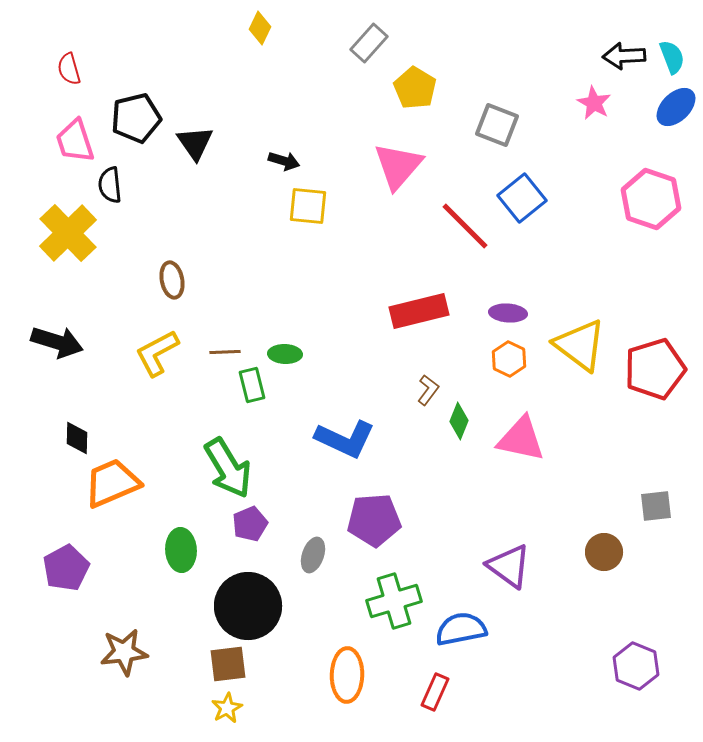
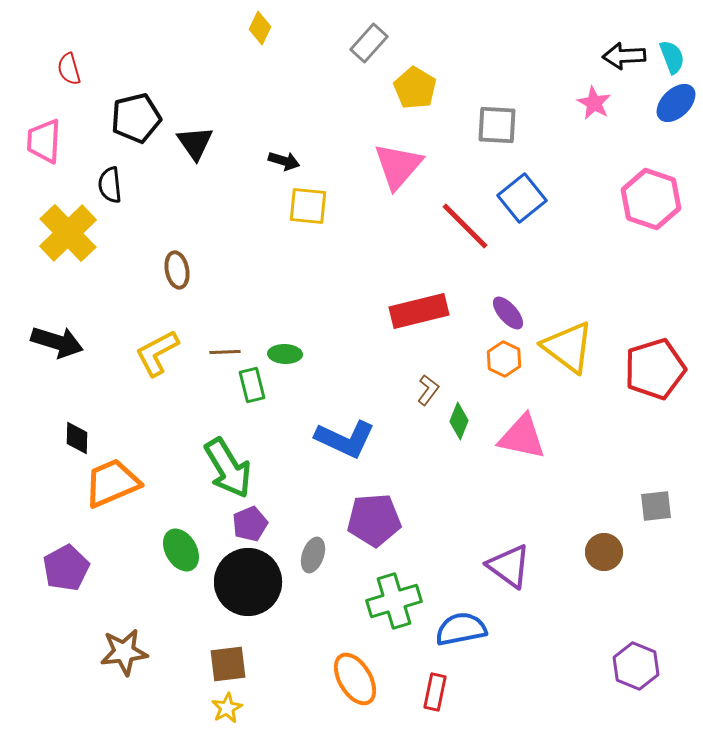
blue ellipse at (676, 107): moved 4 px up
gray square at (497, 125): rotated 18 degrees counterclockwise
pink trapezoid at (75, 141): moved 31 px left; rotated 21 degrees clockwise
brown ellipse at (172, 280): moved 5 px right, 10 px up
purple ellipse at (508, 313): rotated 45 degrees clockwise
yellow triangle at (580, 345): moved 12 px left, 2 px down
orange hexagon at (509, 359): moved 5 px left
pink triangle at (521, 439): moved 1 px right, 2 px up
green ellipse at (181, 550): rotated 27 degrees counterclockwise
black circle at (248, 606): moved 24 px up
orange ellipse at (347, 675): moved 8 px right, 4 px down; rotated 32 degrees counterclockwise
red rectangle at (435, 692): rotated 12 degrees counterclockwise
